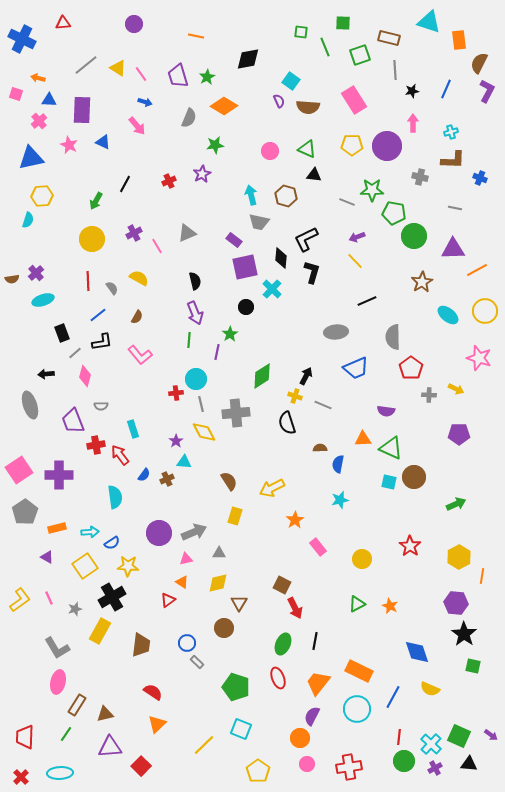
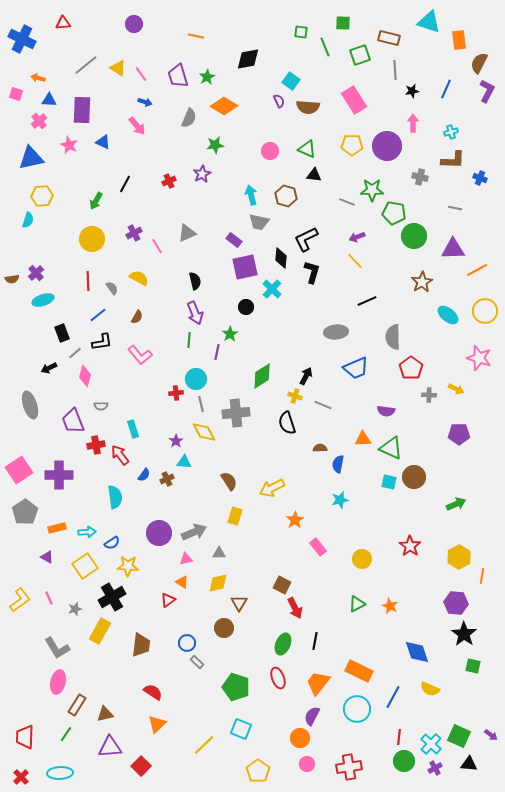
black arrow at (46, 374): moved 3 px right, 6 px up; rotated 21 degrees counterclockwise
cyan arrow at (90, 532): moved 3 px left
